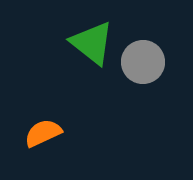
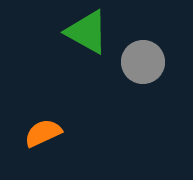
green triangle: moved 5 px left, 11 px up; rotated 9 degrees counterclockwise
